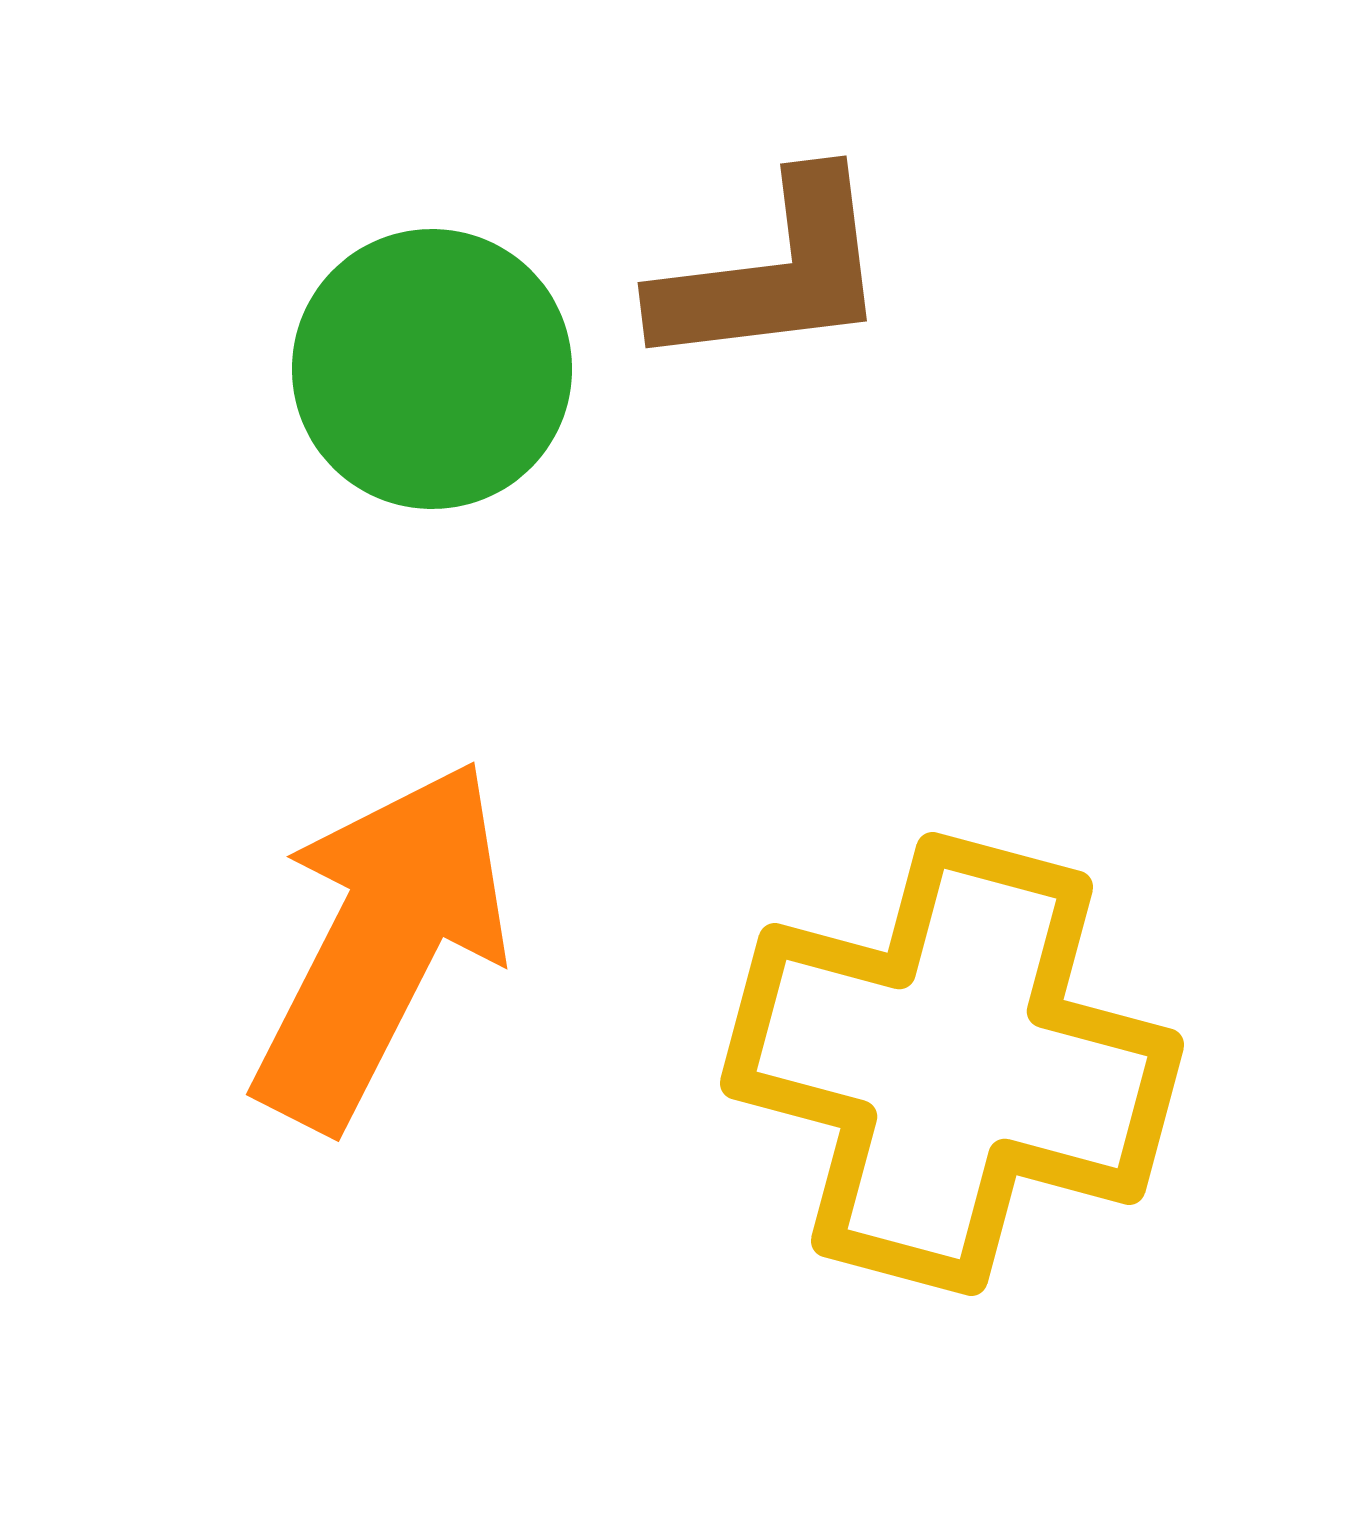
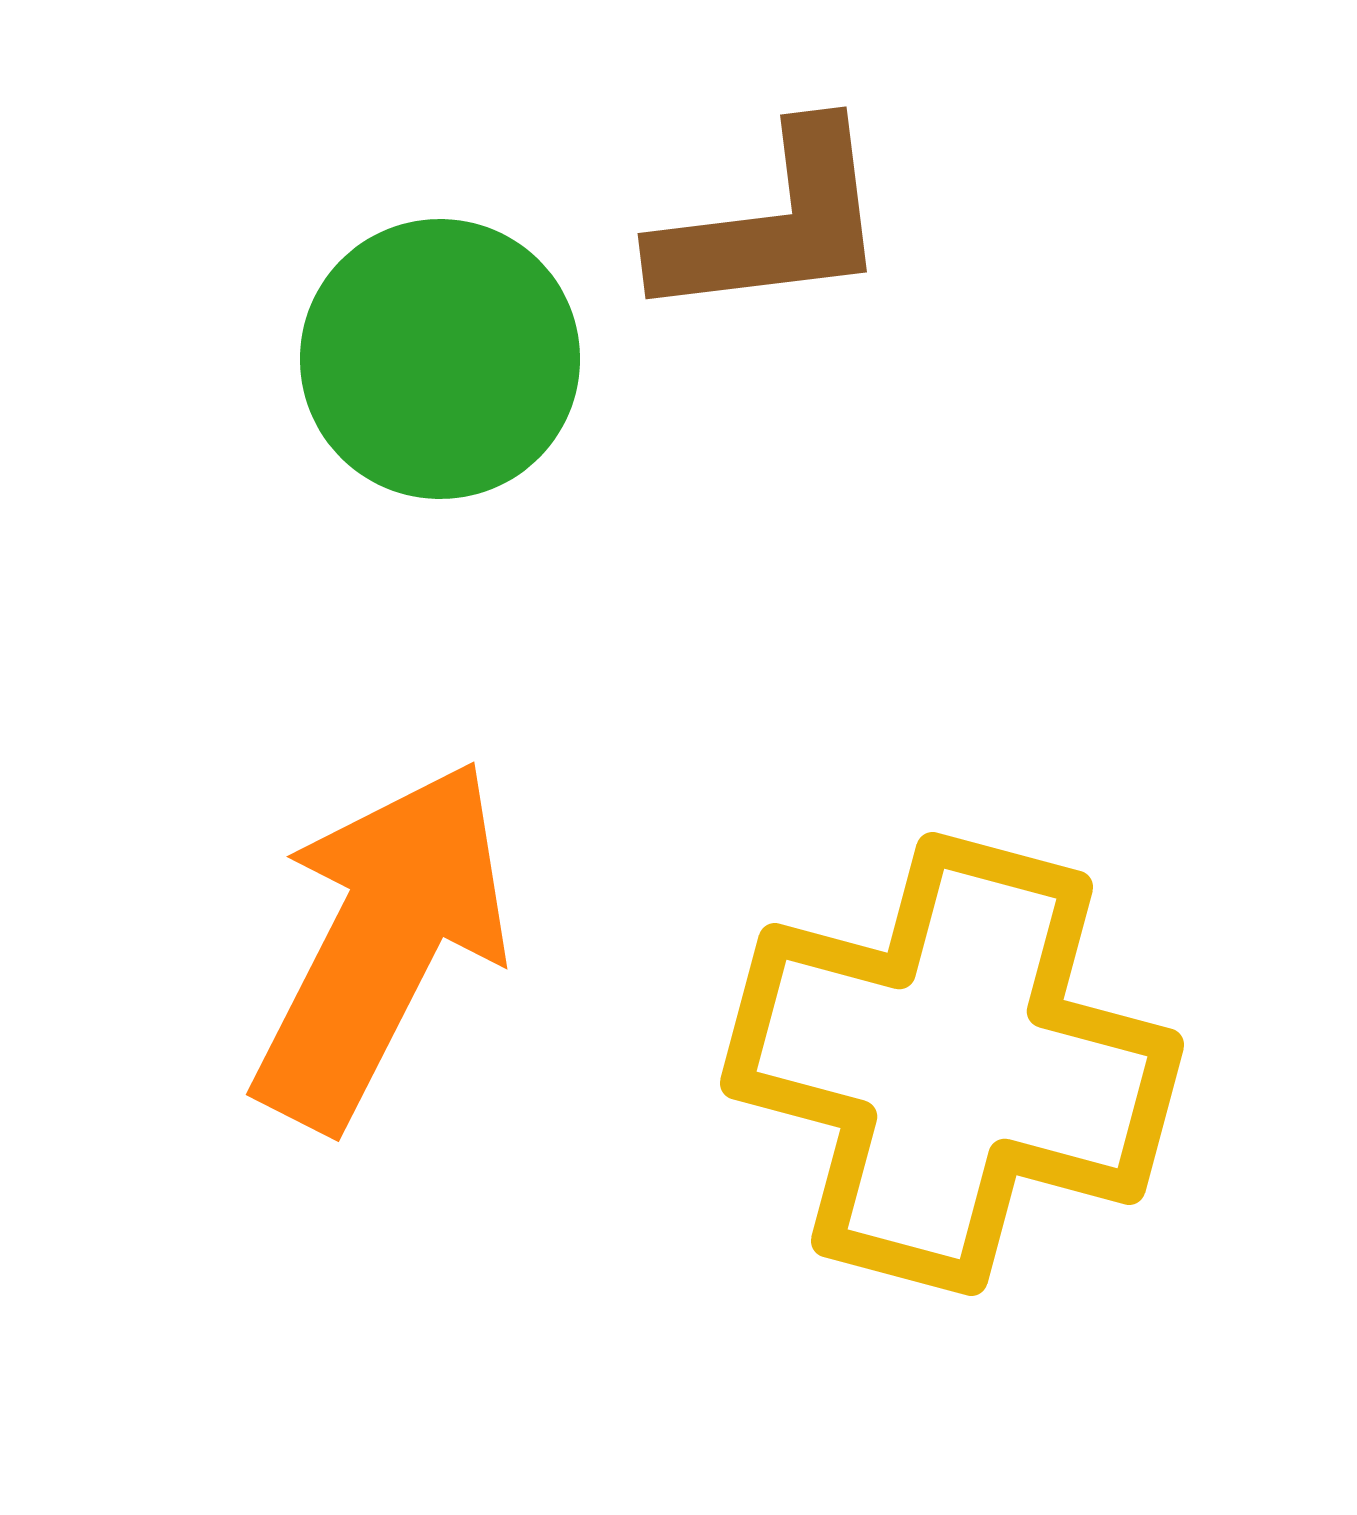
brown L-shape: moved 49 px up
green circle: moved 8 px right, 10 px up
